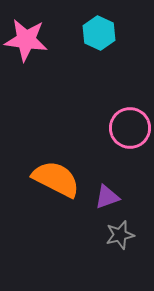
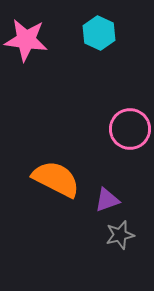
pink circle: moved 1 px down
purple triangle: moved 3 px down
